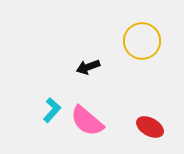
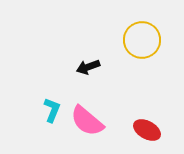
yellow circle: moved 1 px up
cyan L-shape: rotated 20 degrees counterclockwise
red ellipse: moved 3 px left, 3 px down
